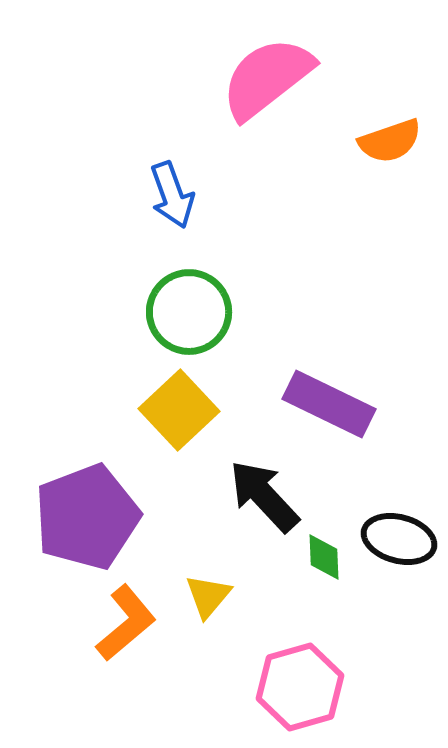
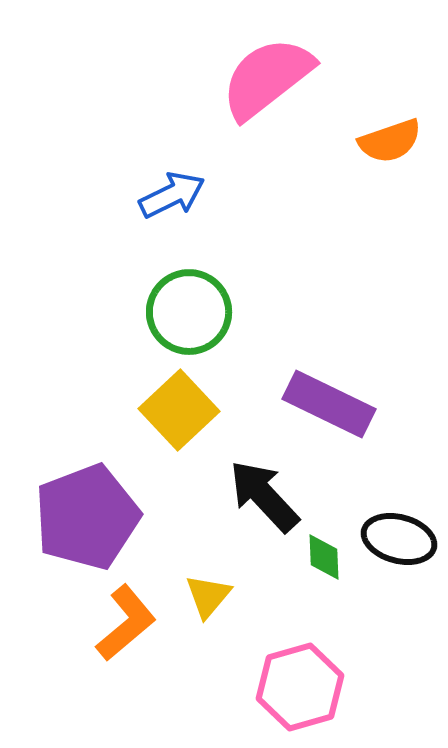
blue arrow: rotated 96 degrees counterclockwise
